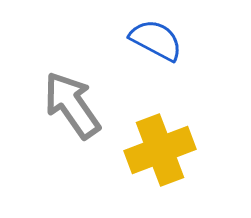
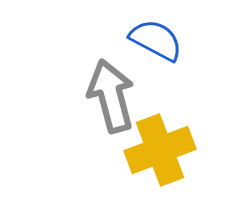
gray arrow: moved 39 px right, 9 px up; rotated 20 degrees clockwise
